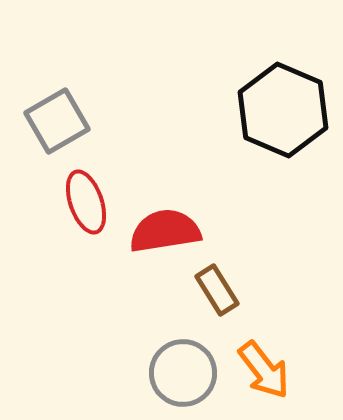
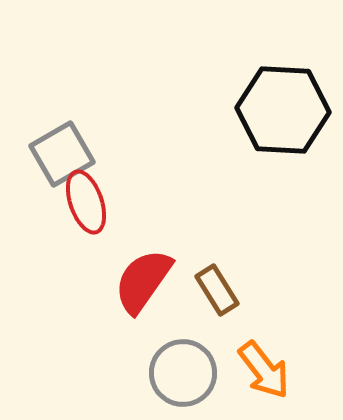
black hexagon: rotated 20 degrees counterclockwise
gray square: moved 5 px right, 33 px down
red semicircle: moved 22 px left, 50 px down; rotated 46 degrees counterclockwise
